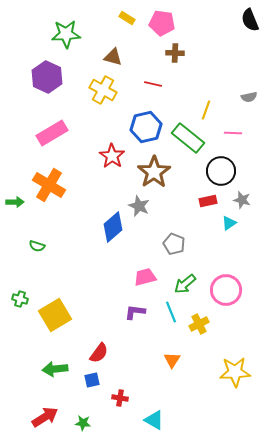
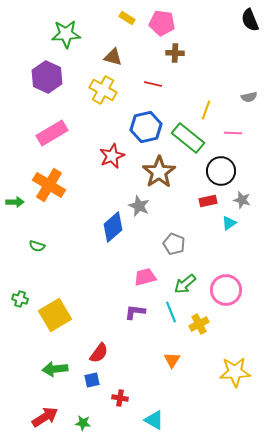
red star at (112, 156): rotated 15 degrees clockwise
brown star at (154, 172): moved 5 px right
